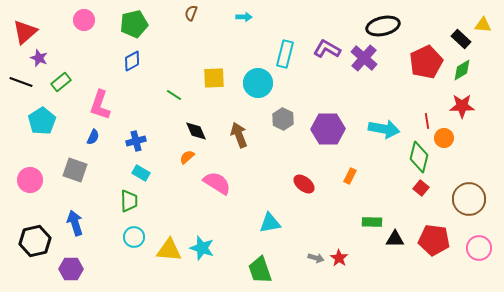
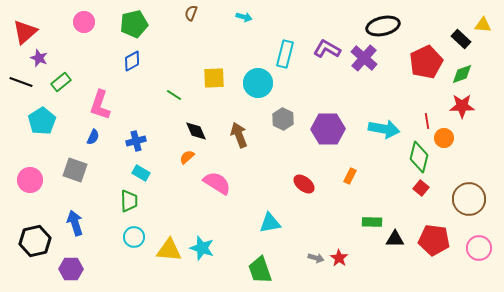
cyan arrow at (244, 17): rotated 14 degrees clockwise
pink circle at (84, 20): moved 2 px down
green diamond at (462, 70): moved 4 px down; rotated 10 degrees clockwise
